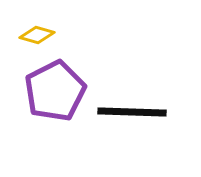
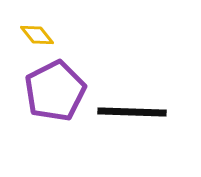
yellow diamond: rotated 36 degrees clockwise
